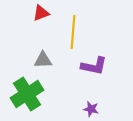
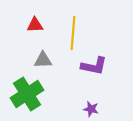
red triangle: moved 6 px left, 12 px down; rotated 18 degrees clockwise
yellow line: moved 1 px down
